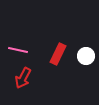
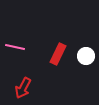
pink line: moved 3 px left, 3 px up
red arrow: moved 10 px down
